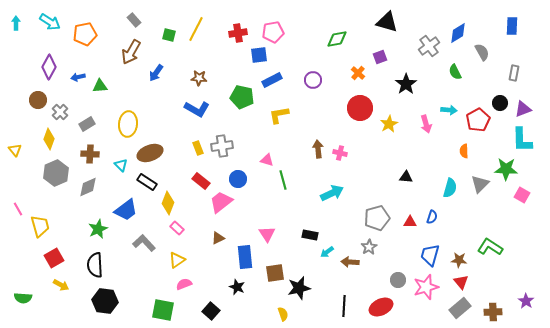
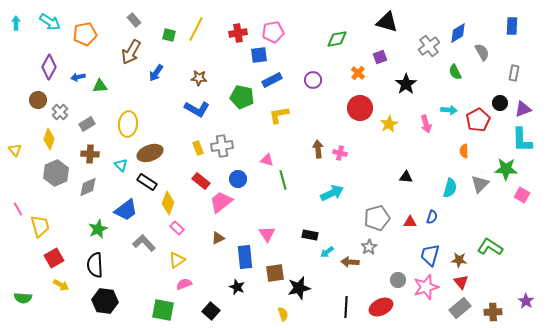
black line at (344, 306): moved 2 px right, 1 px down
